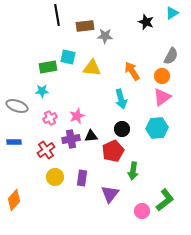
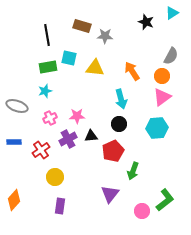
black line: moved 10 px left, 20 px down
brown rectangle: moved 3 px left; rotated 24 degrees clockwise
cyan square: moved 1 px right, 1 px down
yellow triangle: moved 3 px right
cyan star: moved 3 px right; rotated 16 degrees counterclockwise
pink star: rotated 21 degrees clockwise
black circle: moved 3 px left, 5 px up
purple cross: moved 3 px left; rotated 18 degrees counterclockwise
red cross: moved 5 px left
green arrow: rotated 12 degrees clockwise
purple rectangle: moved 22 px left, 28 px down
